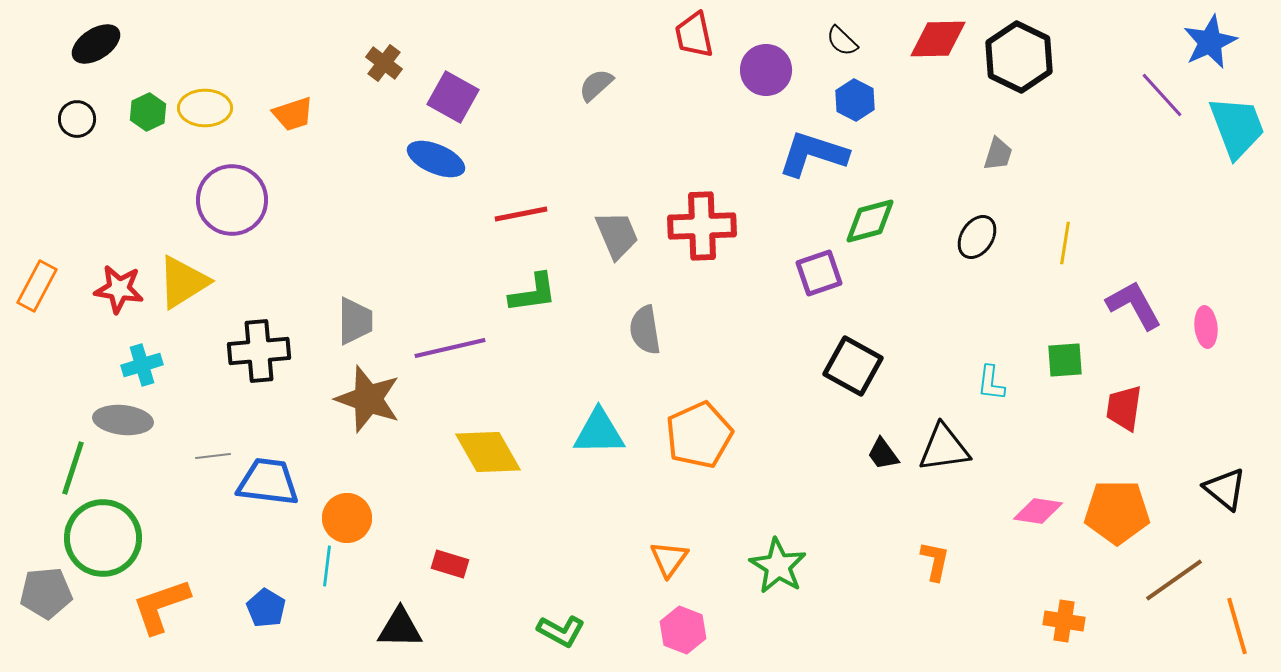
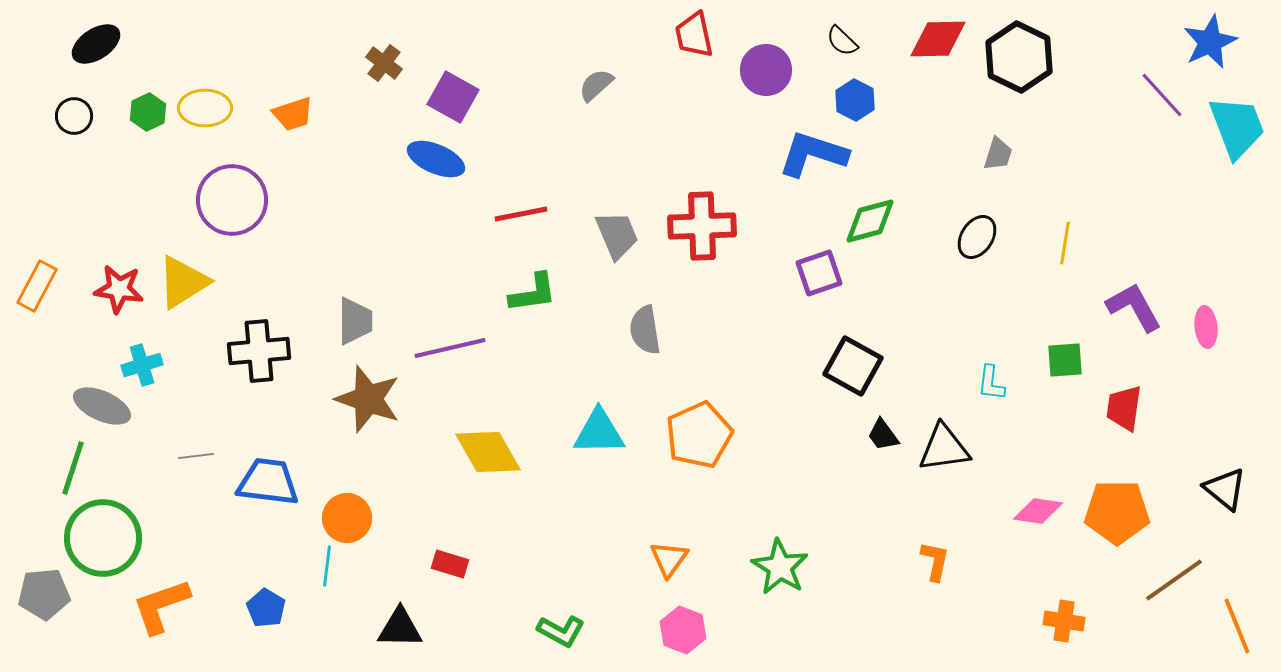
black circle at (77, 119): moved 3 px left, 3 px up
purple L-shape at (1134, 305): moved 2 px down
gray ellipse at (123, 420): moved 21 px left, 14 px up; rotated 18 degrees clockwise
black trapezoid at (883, 454): moved 19 px up
gray line at (213, 456): moved 17 px left
green star at (778, 566): moved 2 px right, 1 px down
gray pentagon at (46, 593): moved 2 px left, 1 px down
orange line at (1237, 626): rotated 6 degrees counterclockwise
